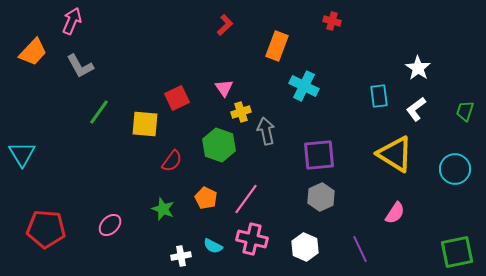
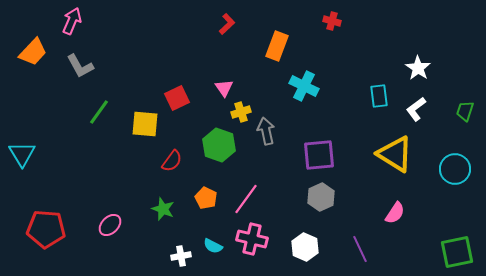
red L-shape: moved 2 px right, 1 px up
